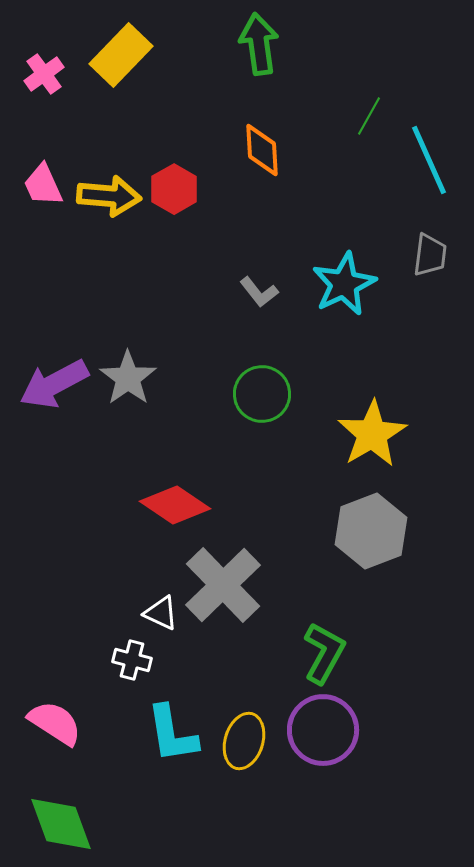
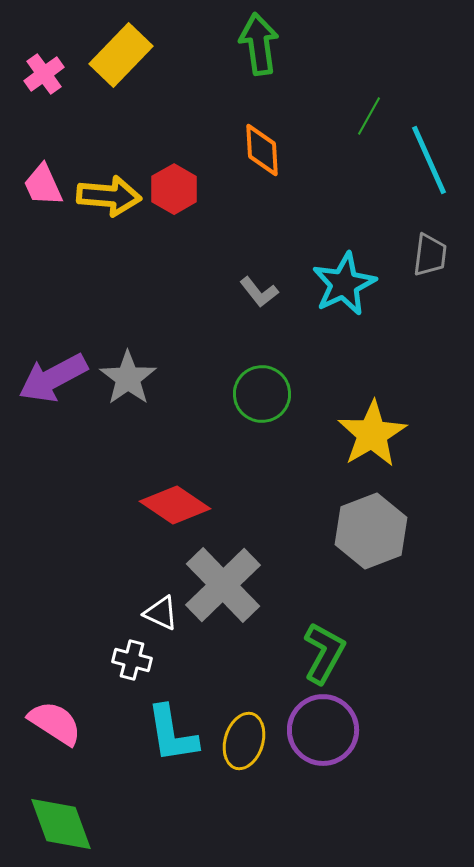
purple arrow: moved 1 px left, 6 px up
